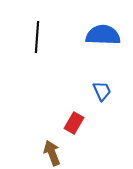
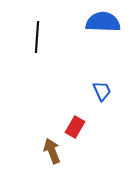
blue semicircle: moved 13 px up
red rectangle: moved 1 px right, 4 px down
brown arrow: moved 2 px up
